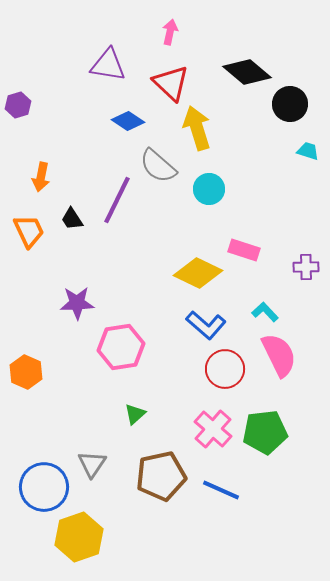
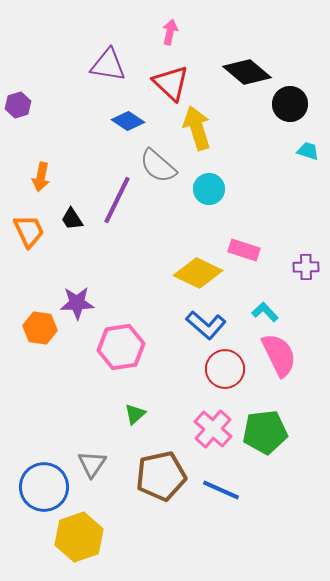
orange hexagon: moved 14 px right, 44 px up; rotated 16 degrees counterclockwise
